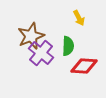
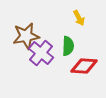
brown star: moved 5 px left; rotated 12 degrees clockwise
